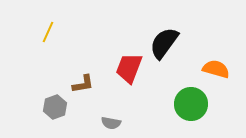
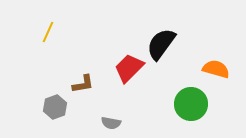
black semicircle: moved 3 px left, 1 px down
red trapezoid: rotated 24 degrees clockwise
